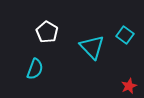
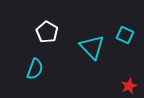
cyan square: rotated 12 degrees counterclockwise
